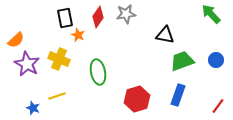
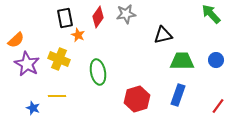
black triangle: moved 2 px left; rotated 24 degrees counterclockwise
green trapezoid: rotated 20 degrees clockwise
yellow line: rotated 18 degrees clockwise
